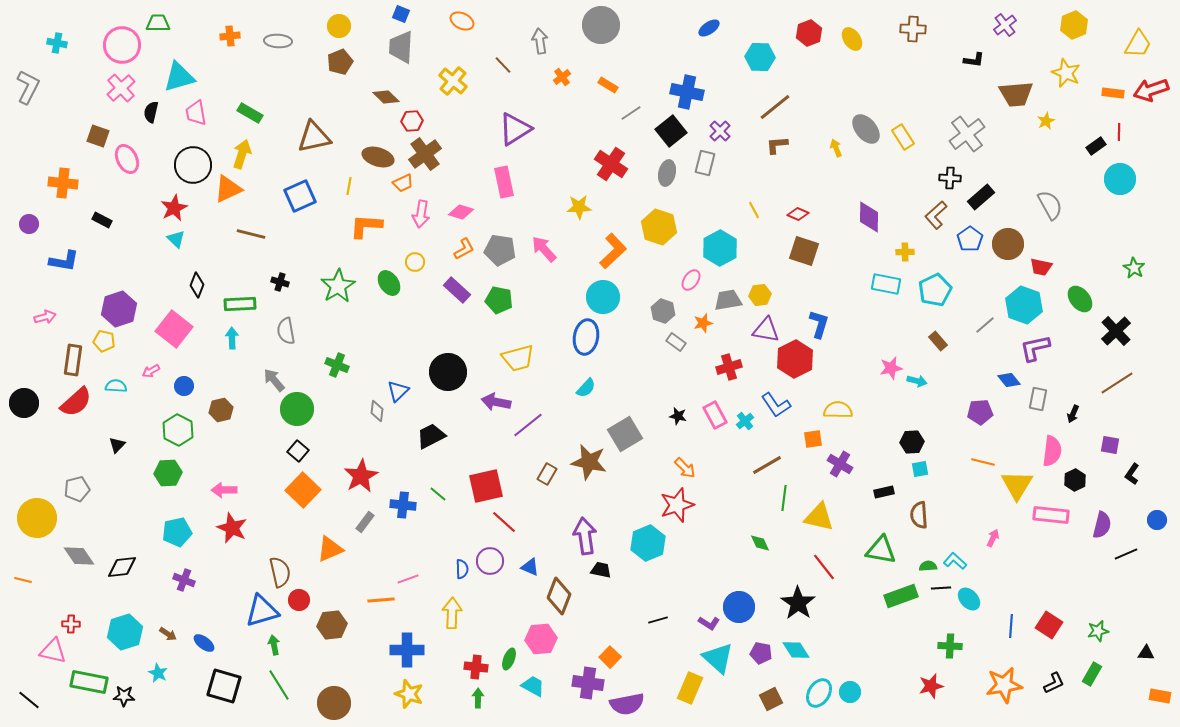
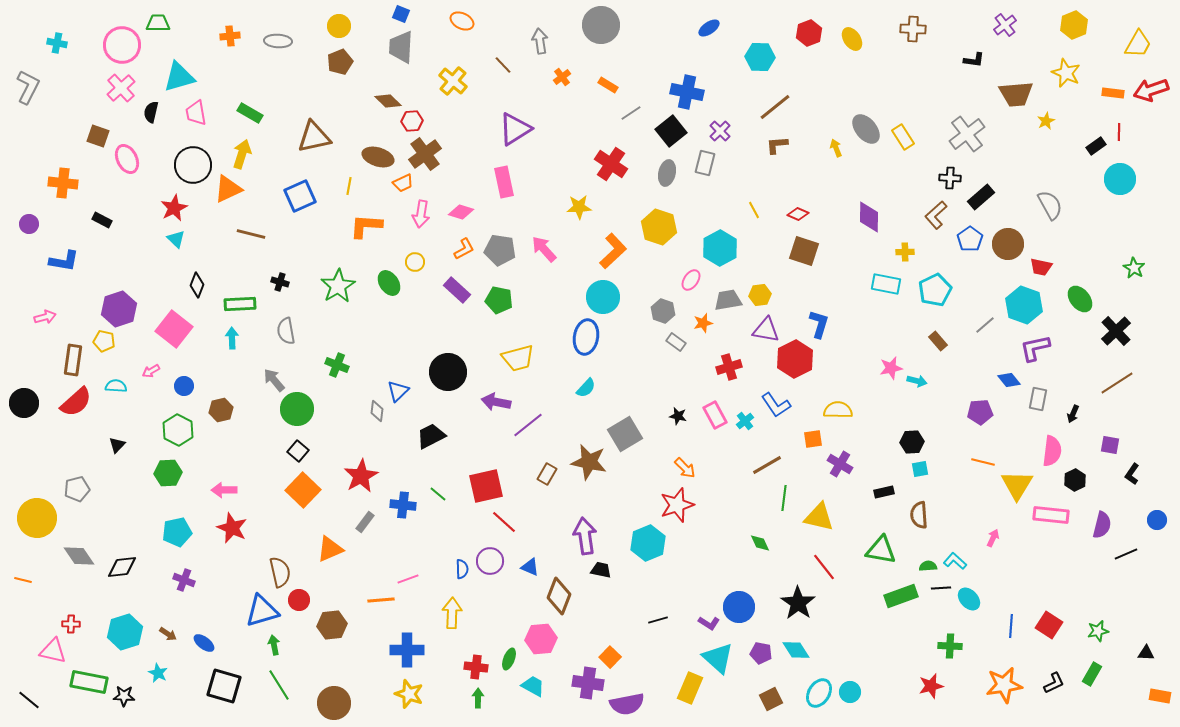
brown diamond at (386, 97): moved 2 px right, 4 px down
